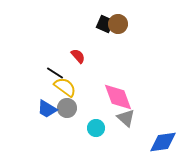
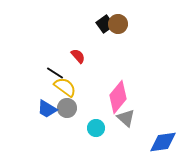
black square: rotated 30 degrees clockwise
pink diamond: rotated 60 degrees clockwise
